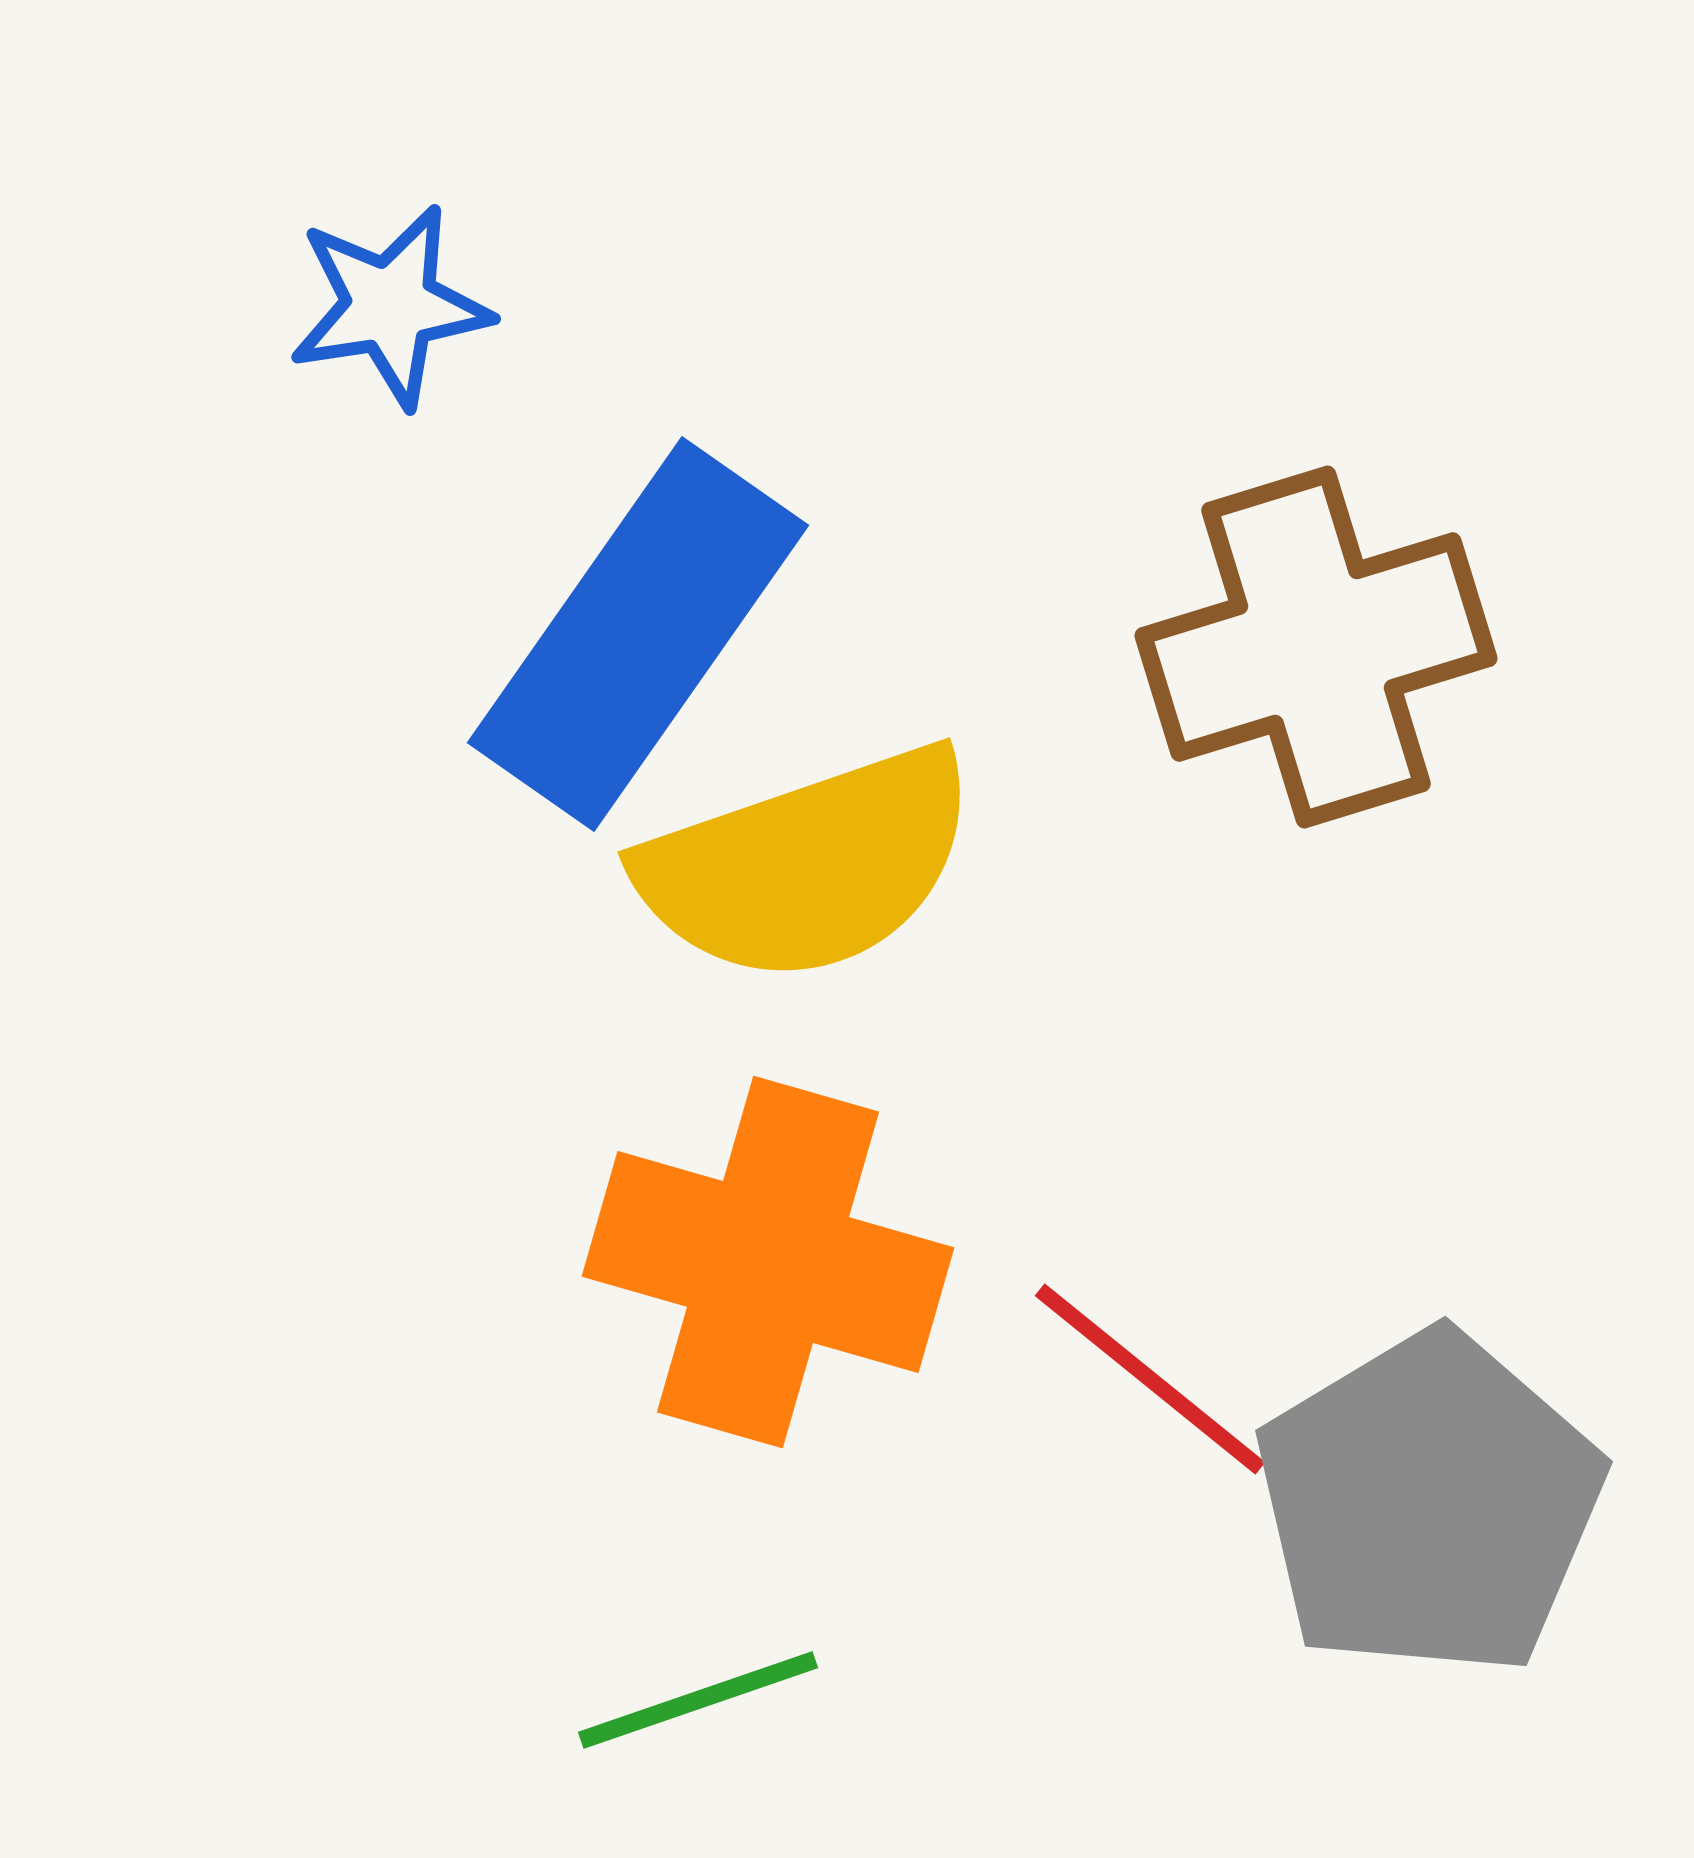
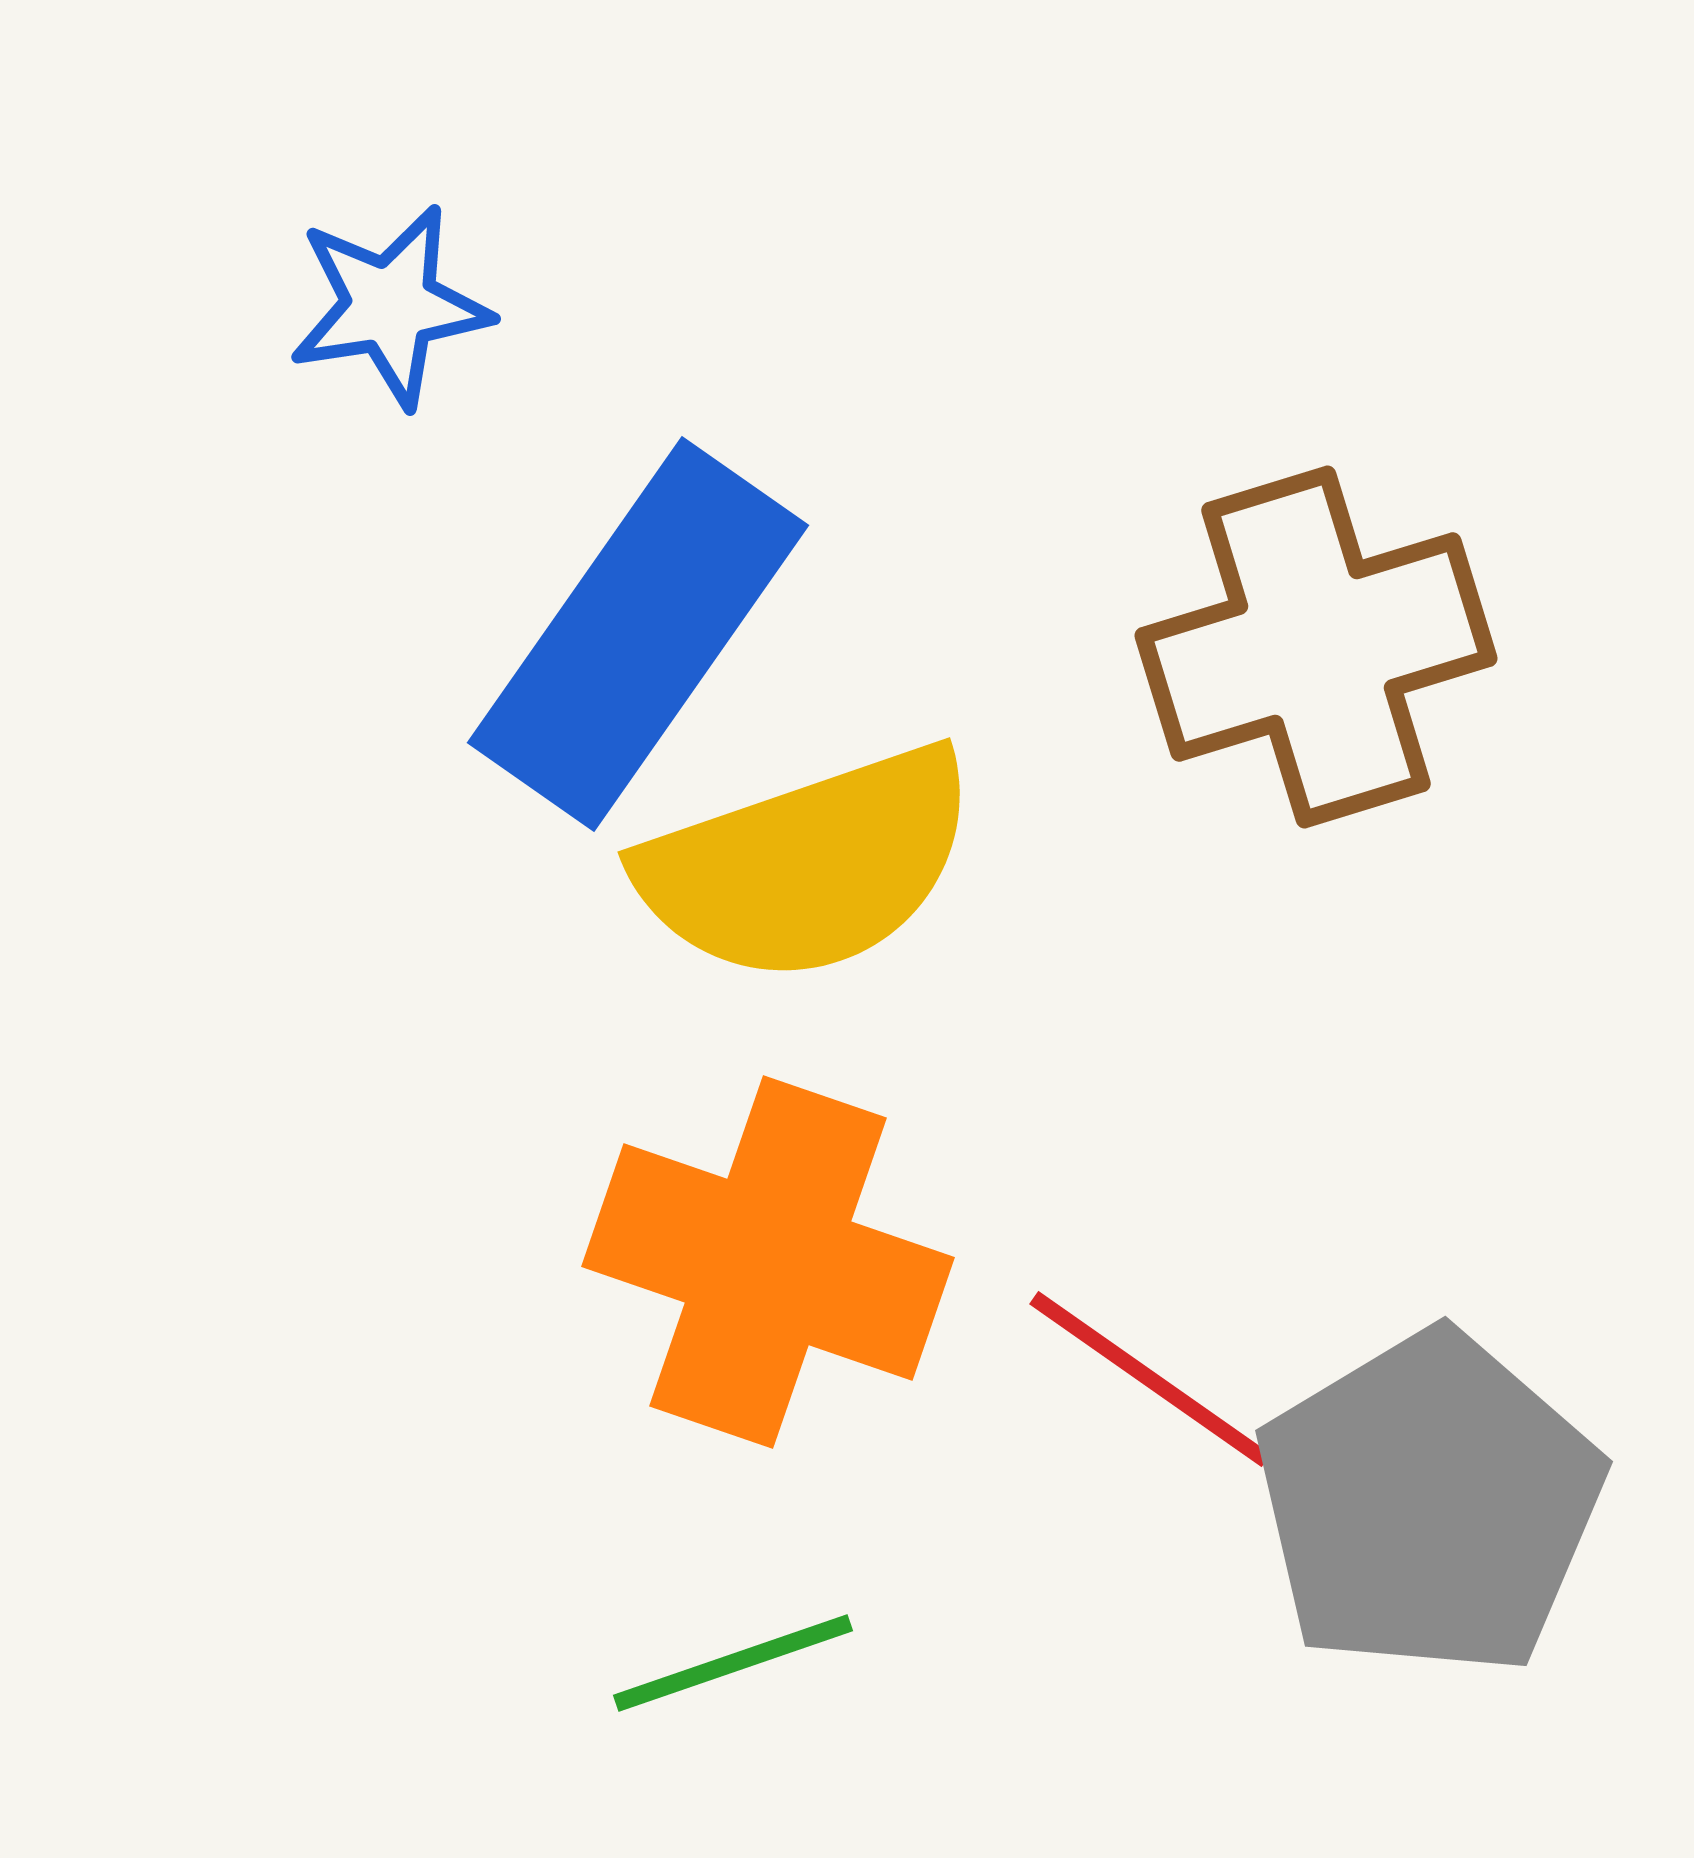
orange cross: rotated 3 degrees clockwise
red line: rotated 4 degrees counterclockwise
green line: moved 35 px right, 37 px up
